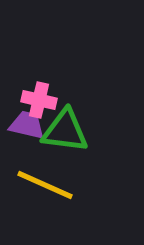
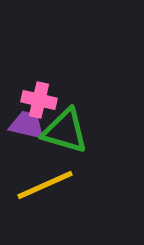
green triangle: rotated 9 degrees clockwise
yellow line: rotated 48 degrees counterclockwise
